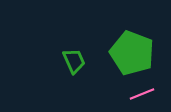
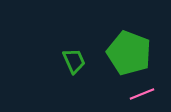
green pentagon: moved 3 px left
